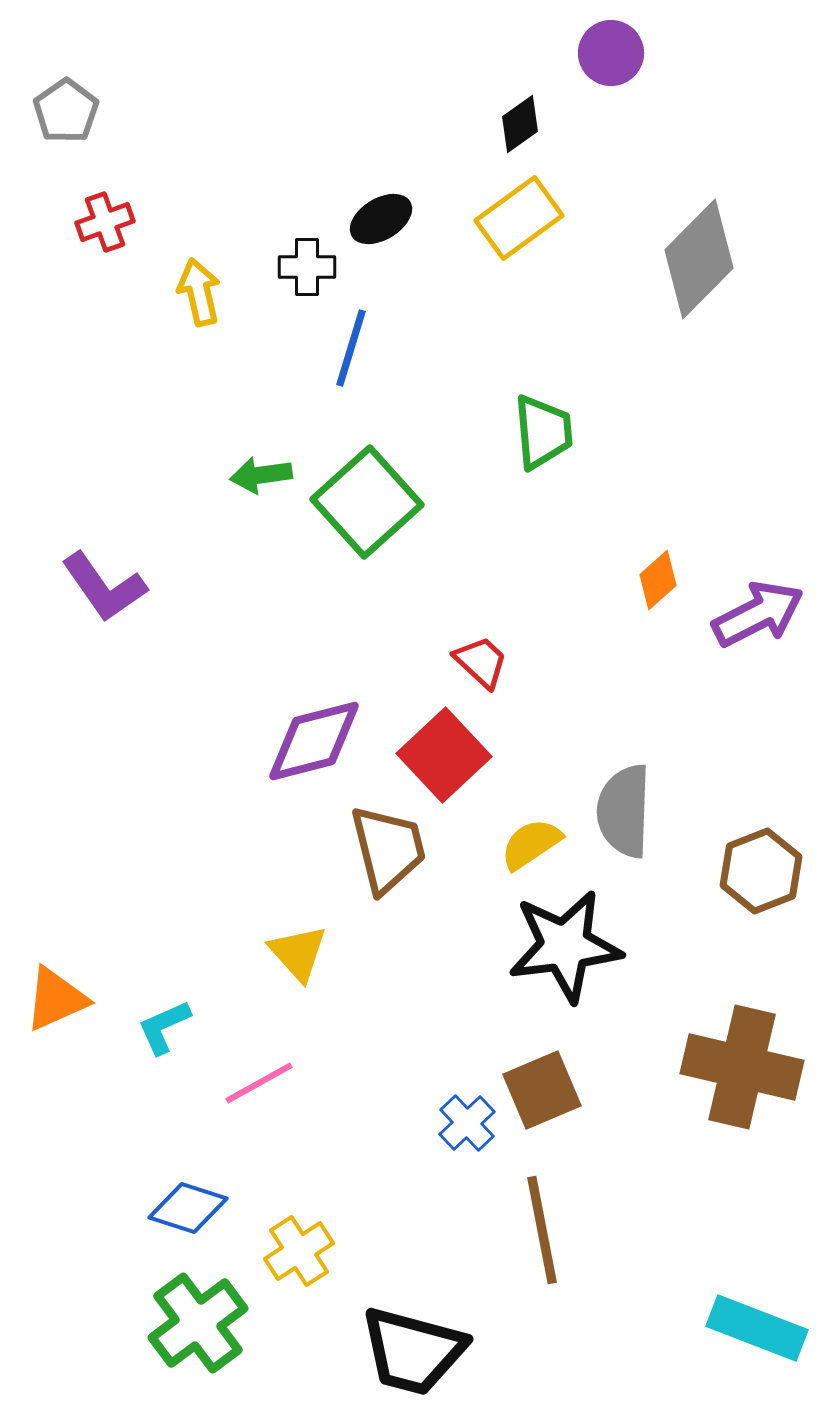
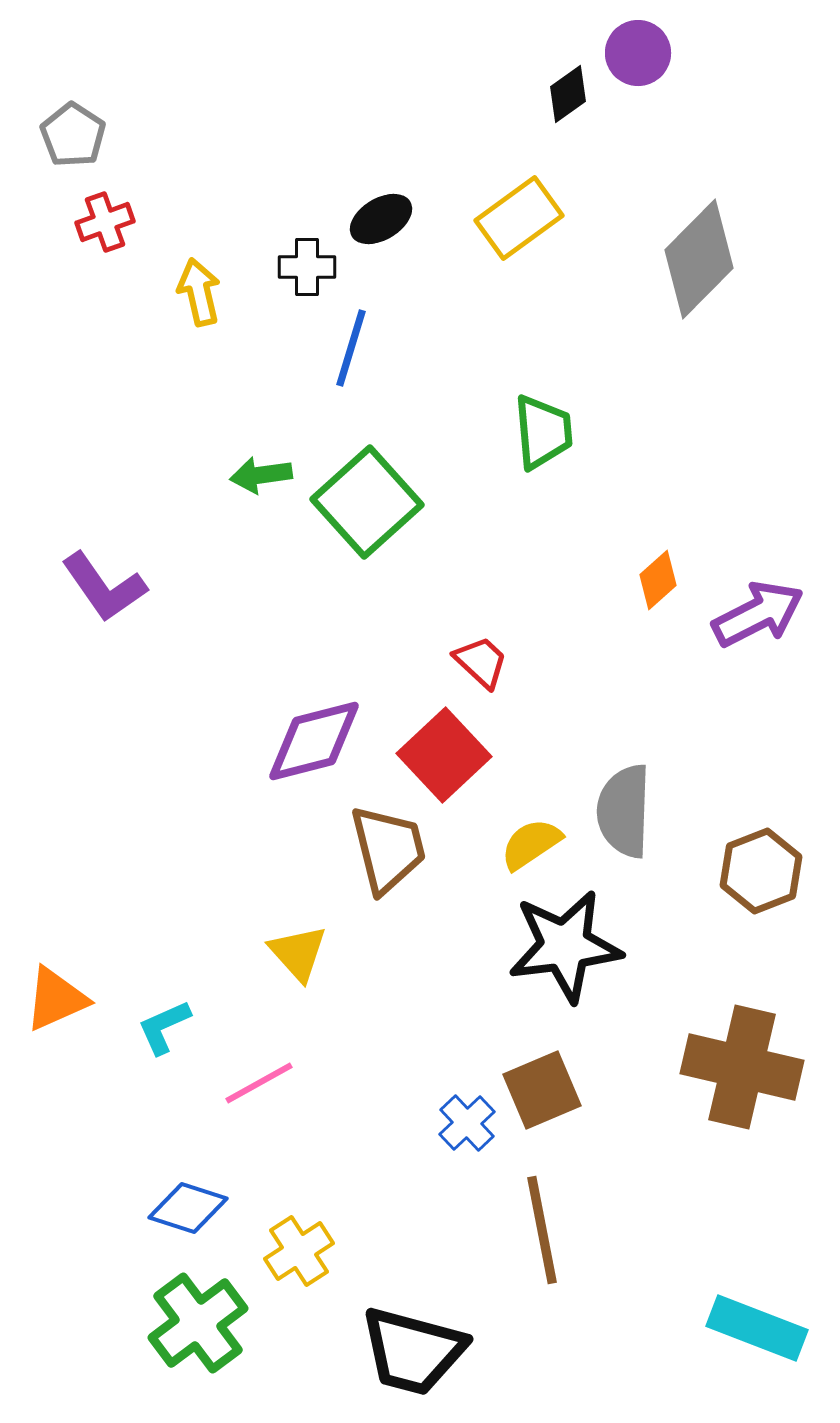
purple circle: moved 27 px right
gray pentagon: moved 7 px right, 24 px down; rotated 4 degrees counterclockwise
black diamond: moved 48 px right, 30 px up
